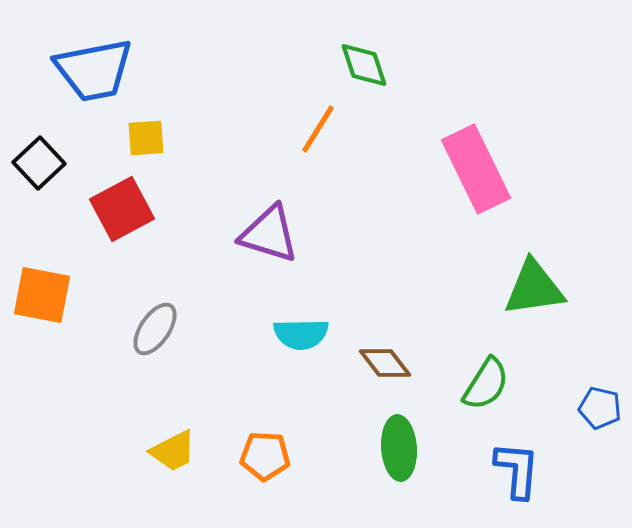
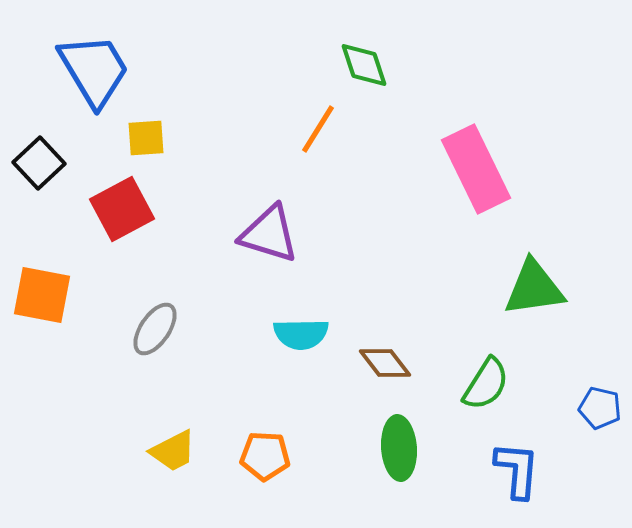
blue trapezoid: rotated 110 degrees counterclockwise
